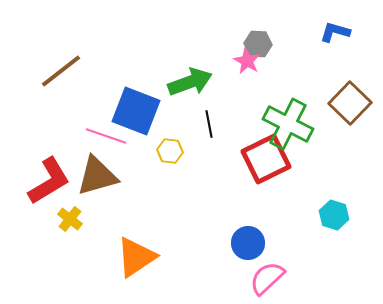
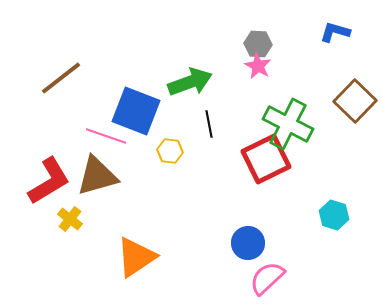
pink star: moved 11 px right, 5 px down
brown line: moved 7 px down
brown square: moved 5 px right, 2 px up
